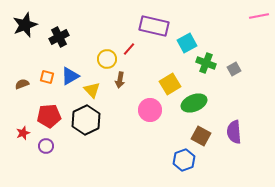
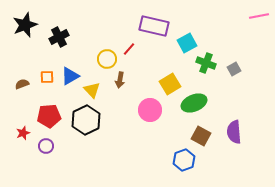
orange square: rotated 16 degrees counterclockwise
